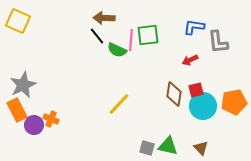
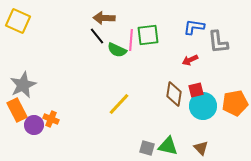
orange pentagon: moved 1 px right, 1 px down
